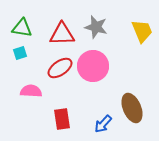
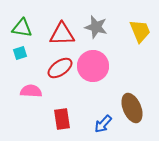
yellow trapezoid: moved 2 px left
